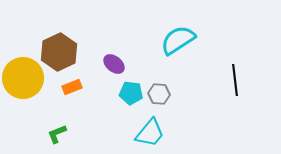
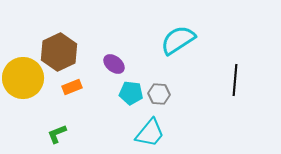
black line: rotated 12 degrees clockwise
